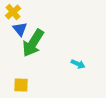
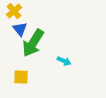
yellow cross: moved 1 px right, 1 px up
cyan arrow: moved 14 px left, 3 px up
yellow square: moved 8 px up
